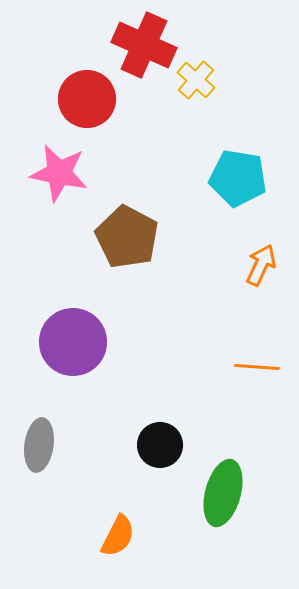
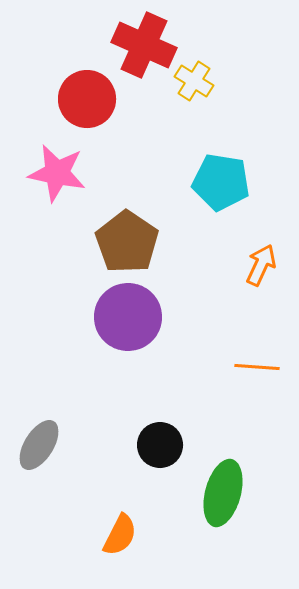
yellow cross: moved 2 px left, 1 px down; rotated 9 degrees counterclockwise
pink star: moved 2 px left
cyan pentagon: moved 17 px left, 4 px down
brown pentagon: moved 5 px down; rotated 6 degrees clockwise
purple circle: moved 55 px right, 25 px up
gray ellipse: rotated 24 degrees clockwise
orange semicircle: moved 2 px right, 1 px up
